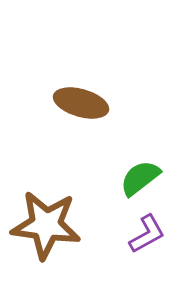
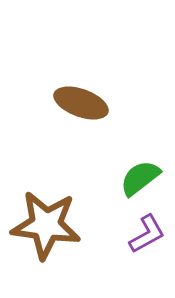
brown ellipse: rotated 4 degrees clockwise
